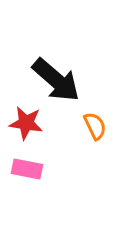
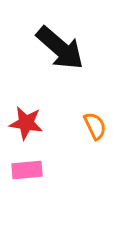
black arrow: moved 4 px right, 32 px up
pink rectangle: moved 1 px down; rotated 16 degrees counterclockwise
